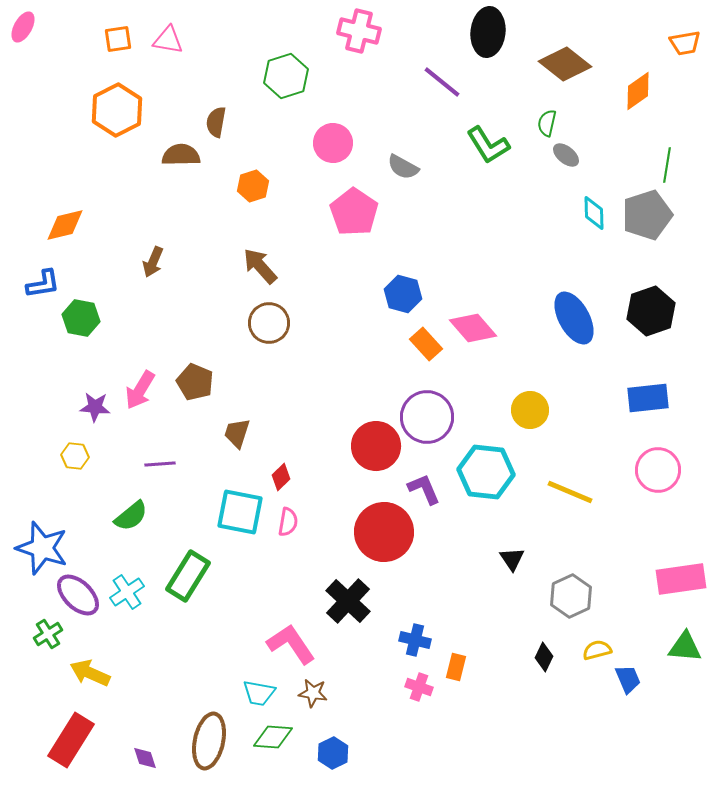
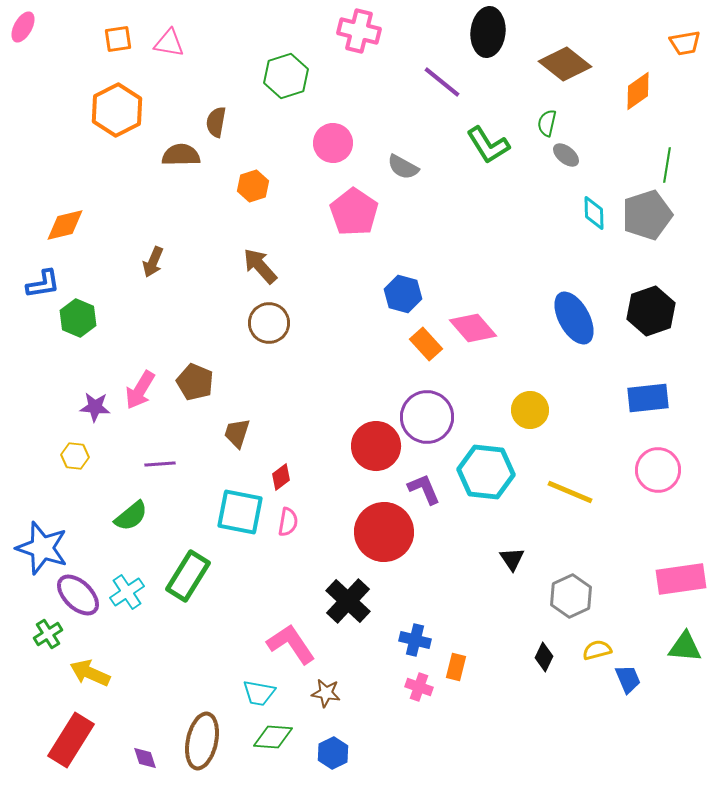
pink triangle at (168, 40): moved 1 px right, 3 px down
green hexagon at (81, 318): moved 3 px left; rotated 12 degrees clockwise
red diamond at (281, 477): rotated 8 degrees clockwise
brown star at (313, 693): moved 13 px right
brown ellipse at (209, 741): moved 7 px left
